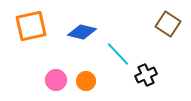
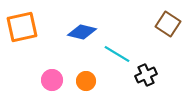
orange square: moved 9 px left, 1 px down
cyan line: moved 1 px left; rotated 16 degrees counterclockwise
pink circle: moved 4 px left
